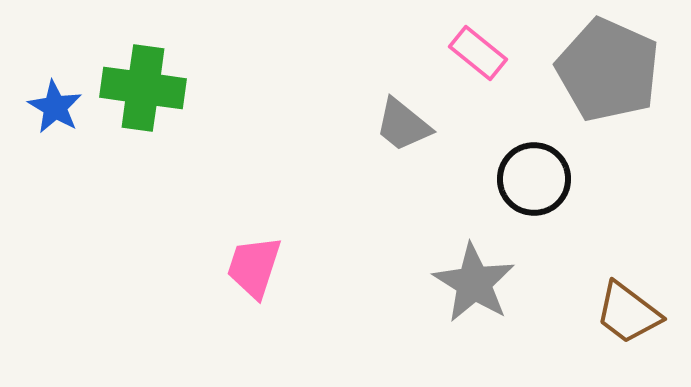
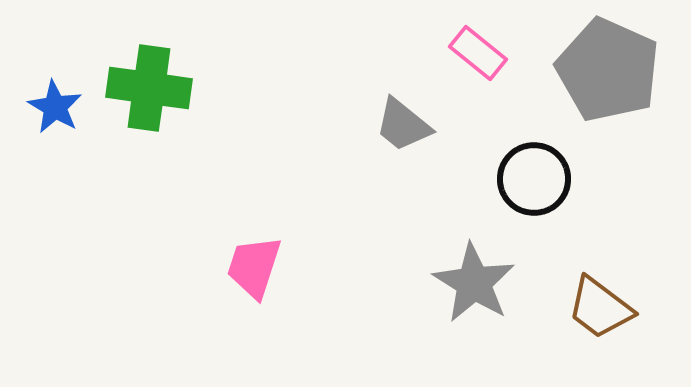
green cross: moved 6 px right
brown trapezoid: moved 28 px left, 5 px up
